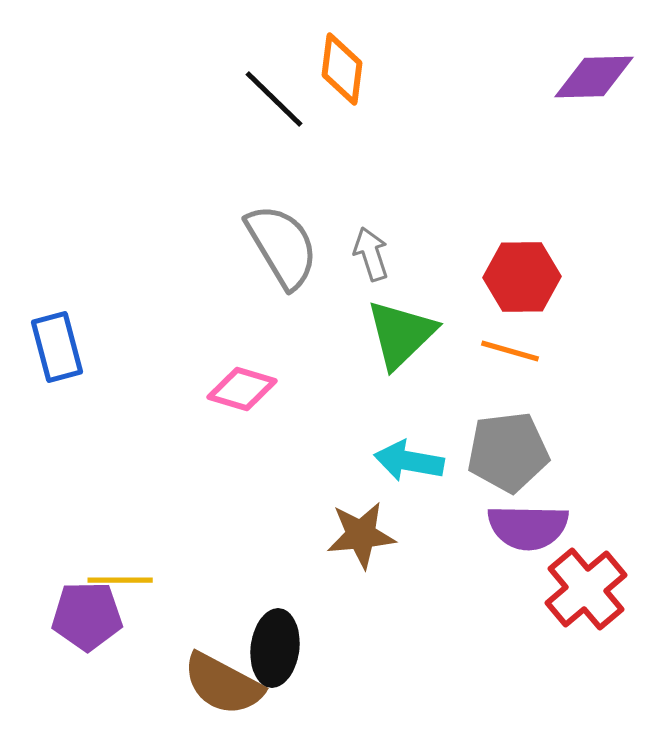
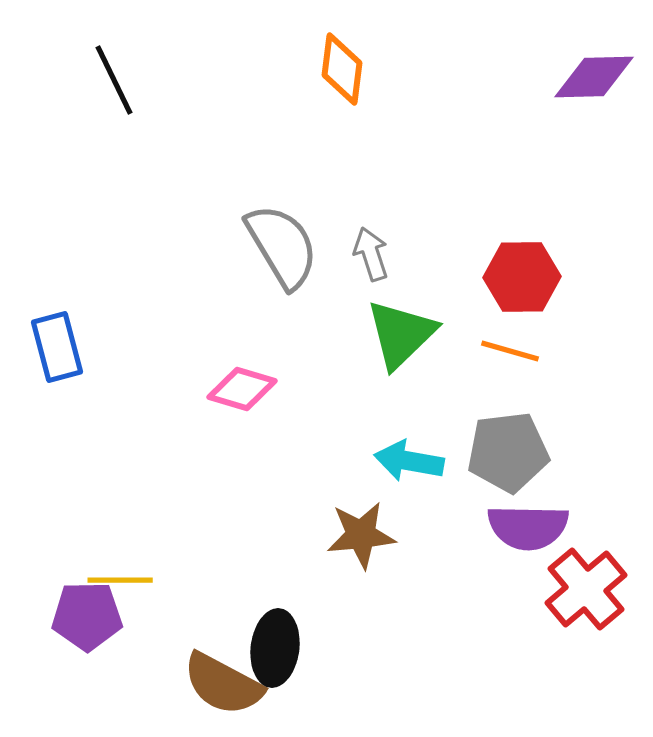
black line: moved 160 px left, 19 px up; rotated 20 degrees clockwise
